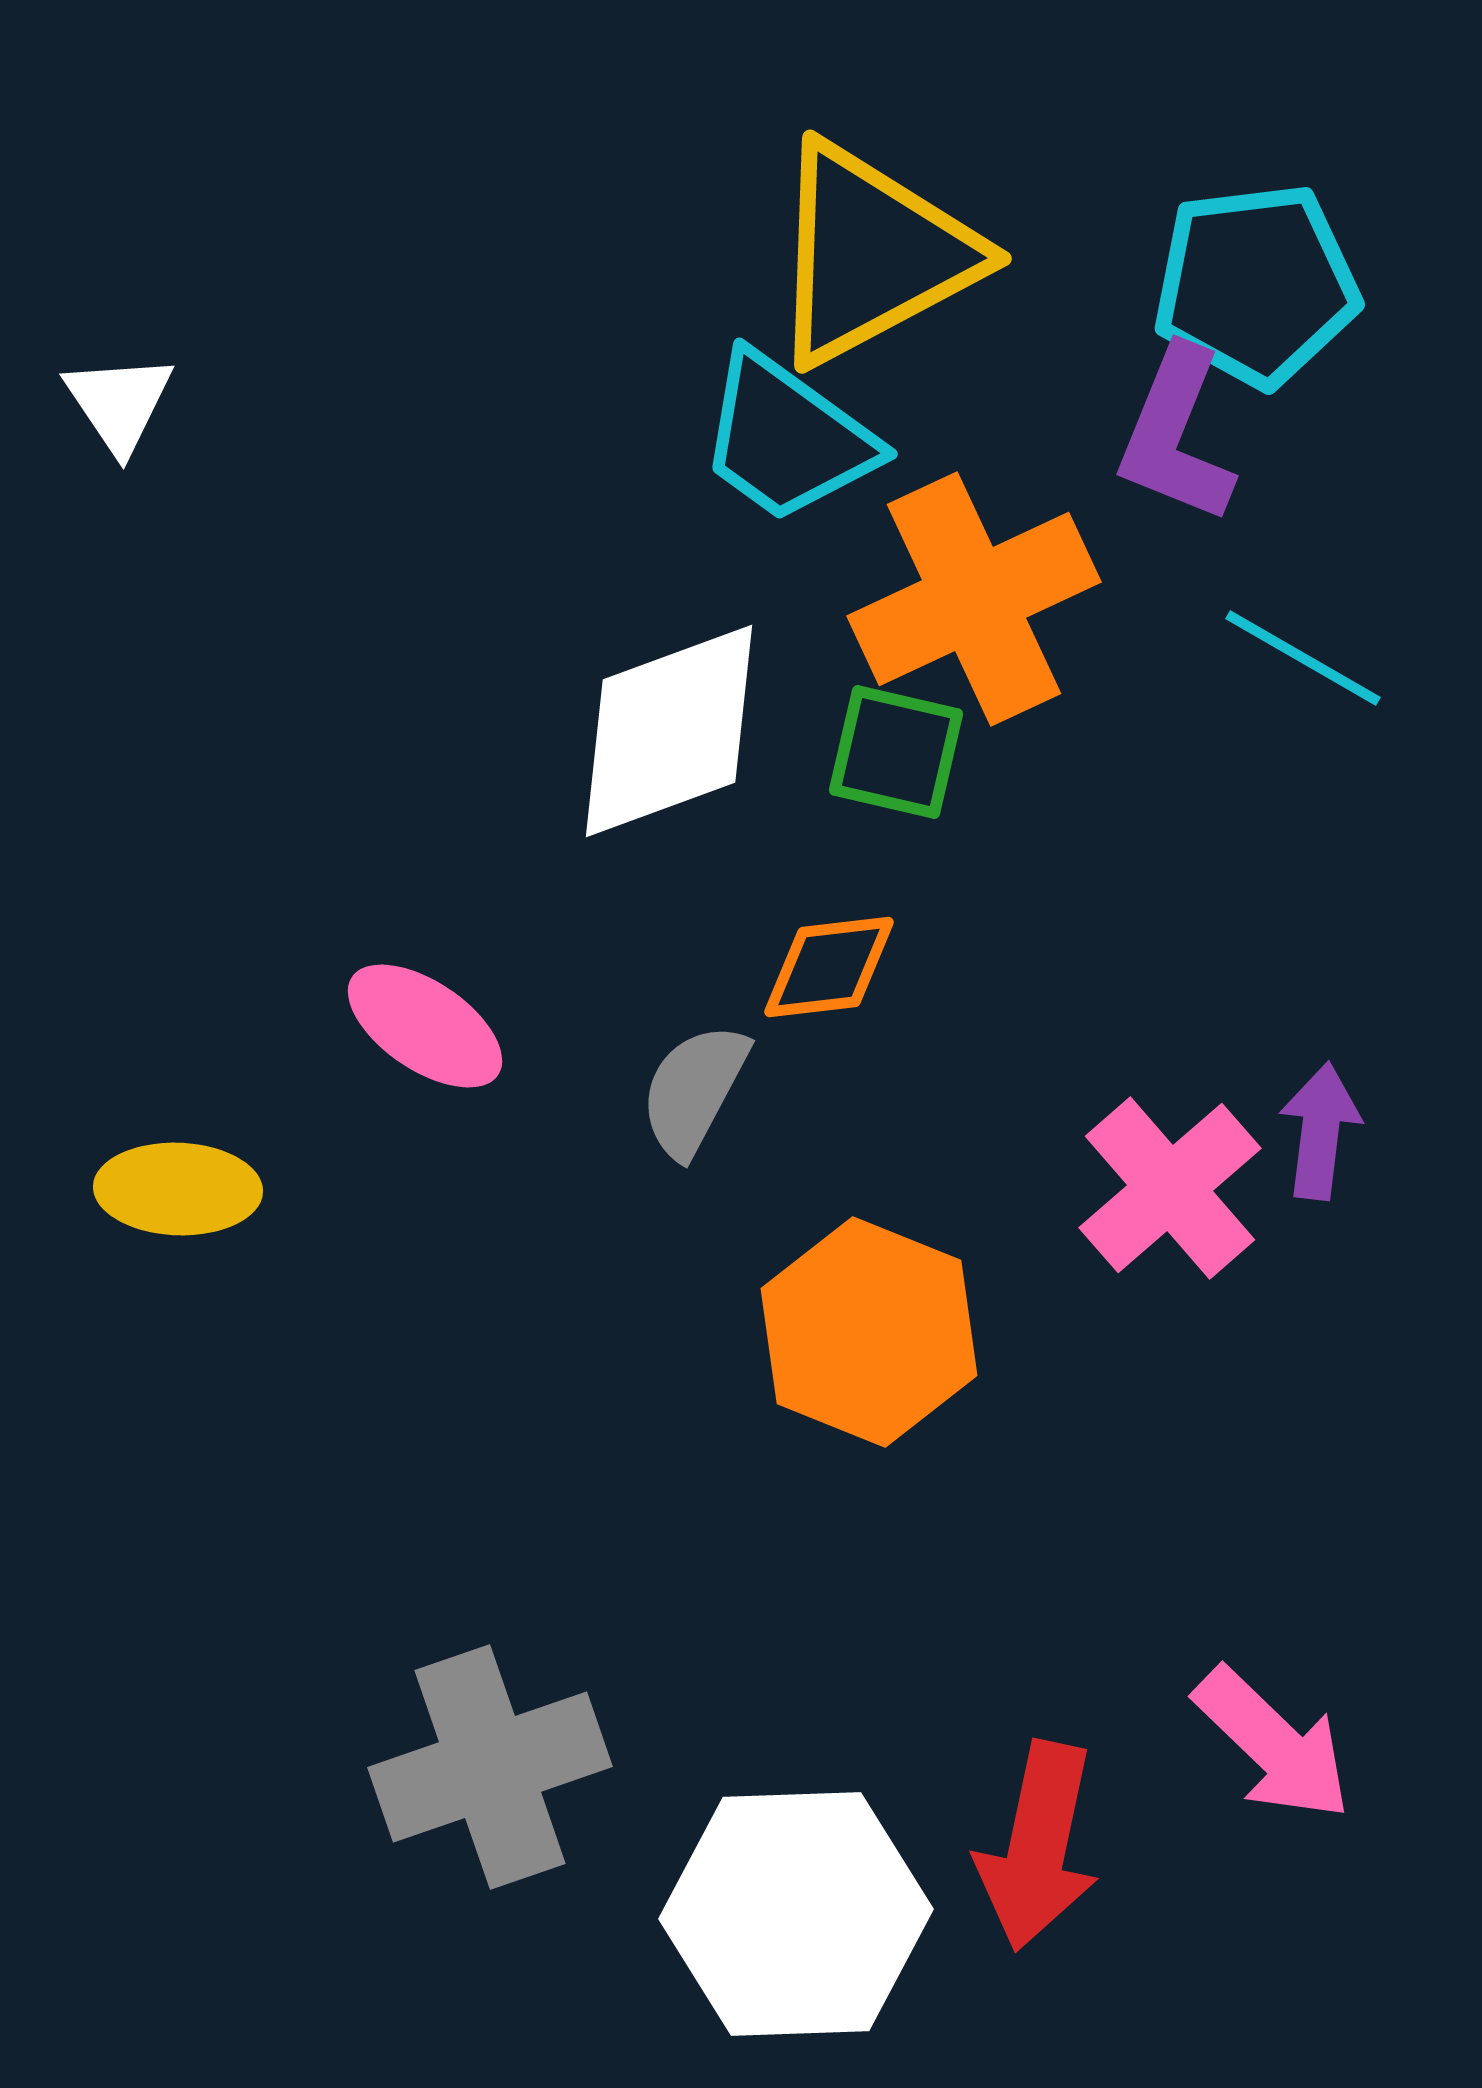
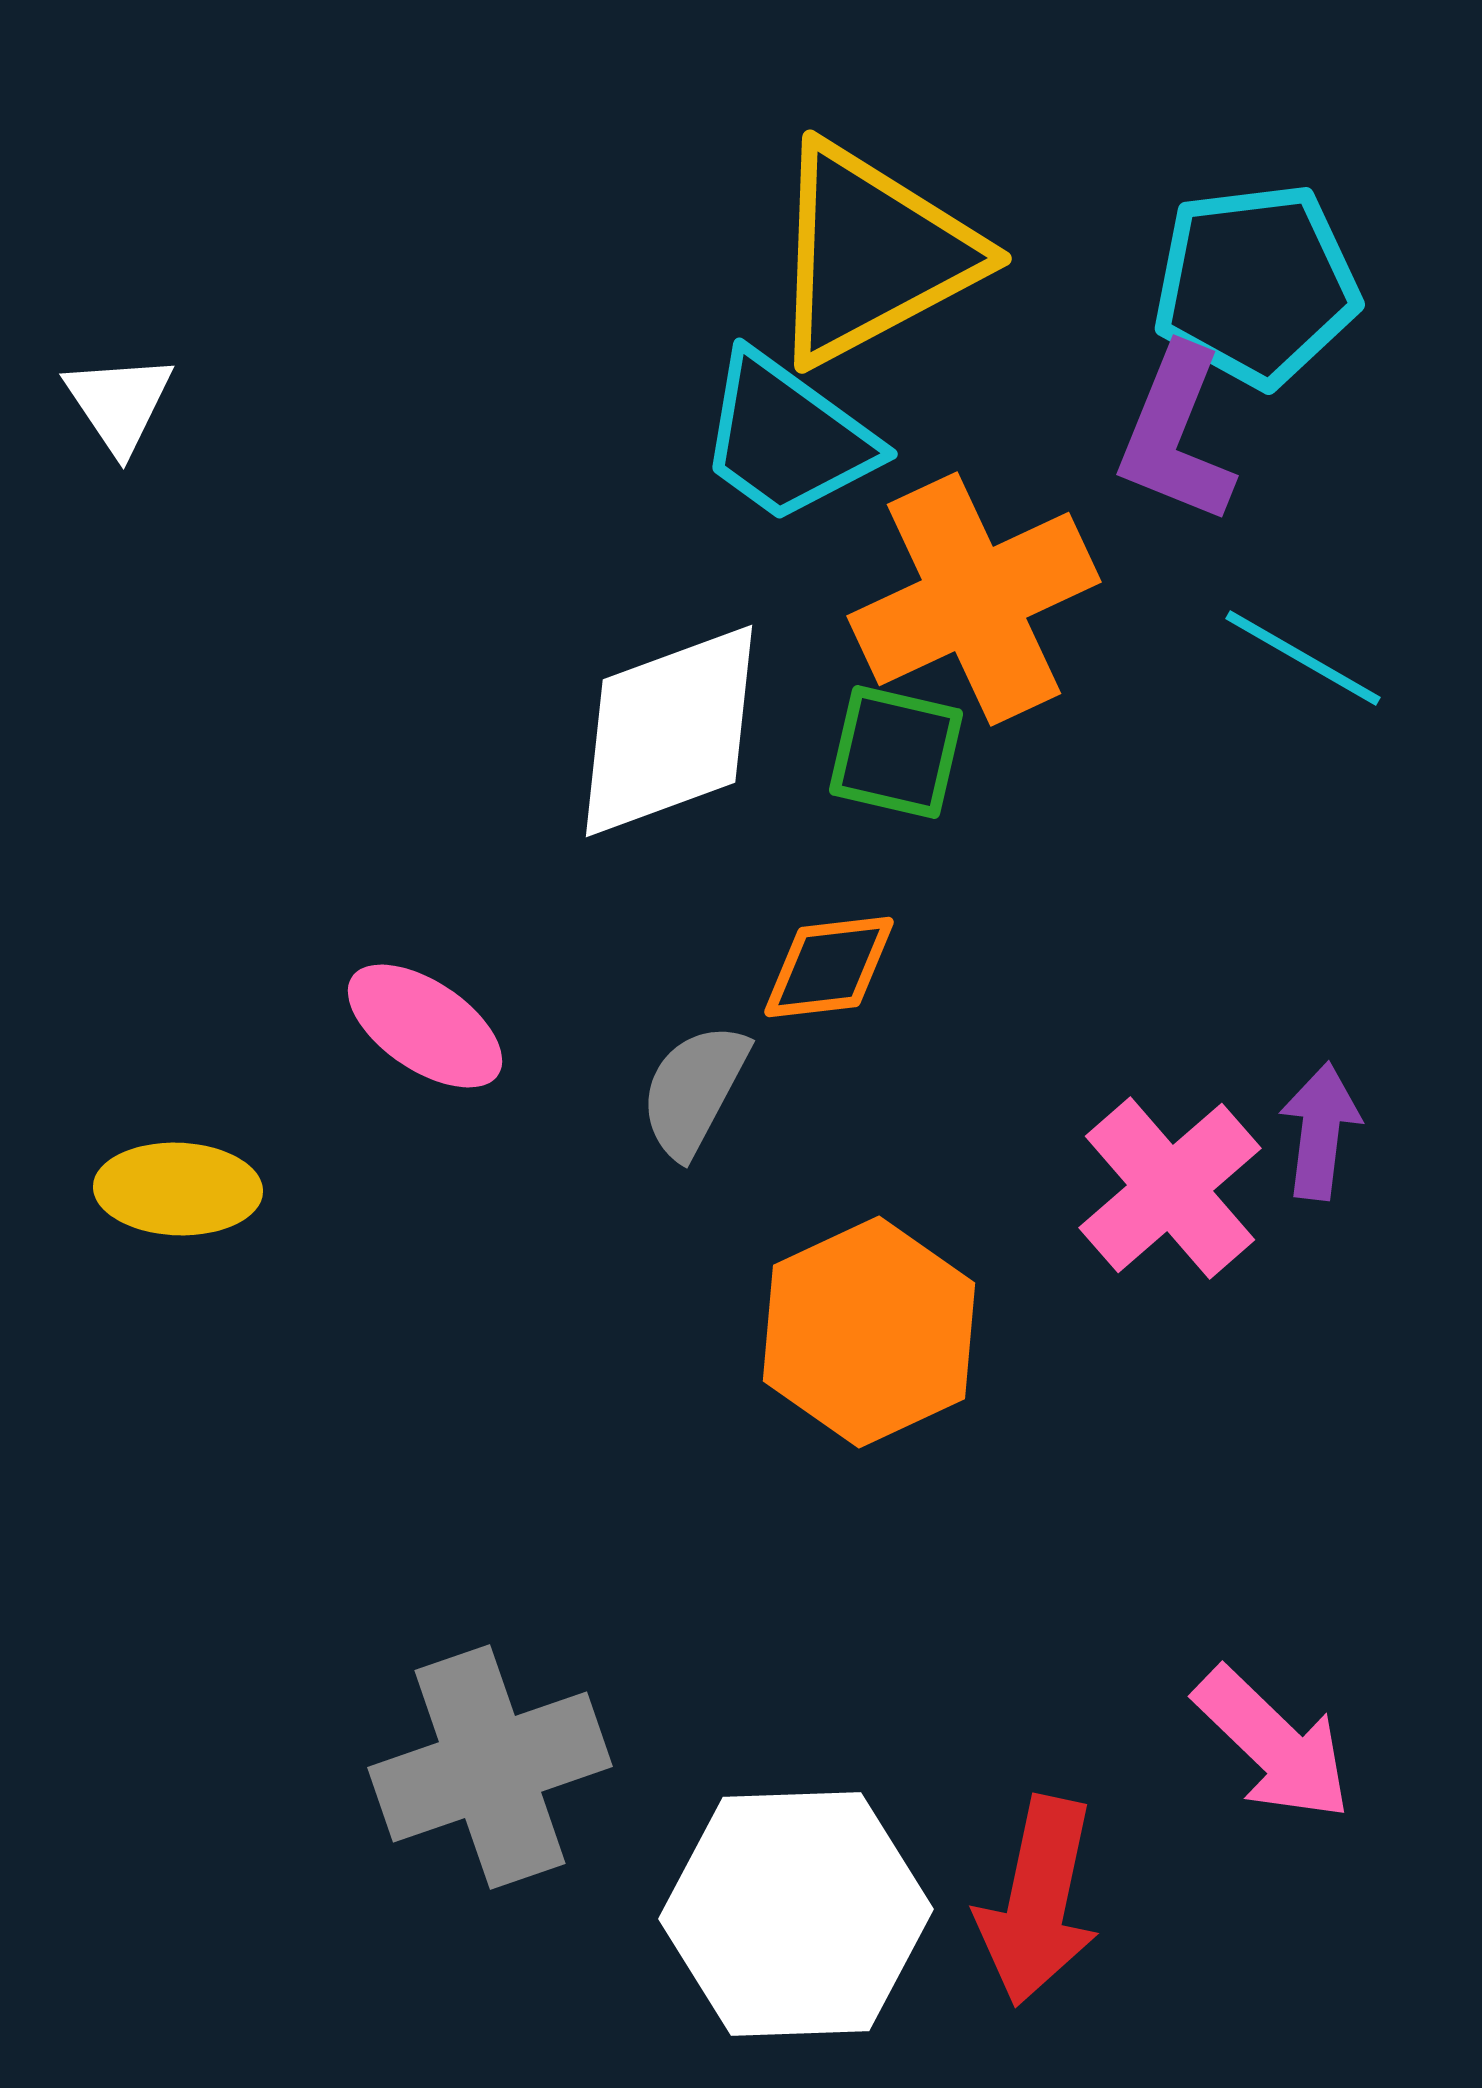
orange hexagon: rotated 13 degrees clockwise
red arrow: moved 55 px down
